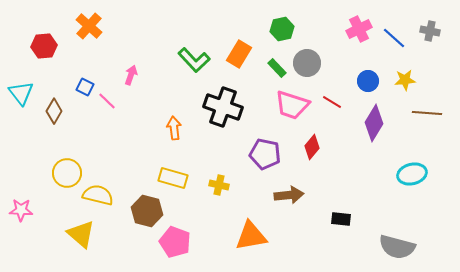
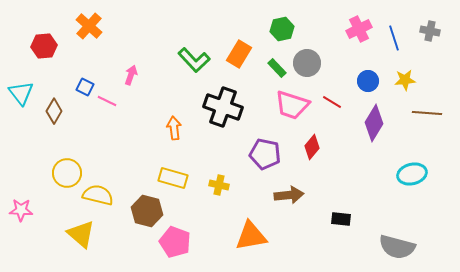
blue line: rotated 30 degrees clockwise
pink line: rotated 18 degrees counterclockwise
